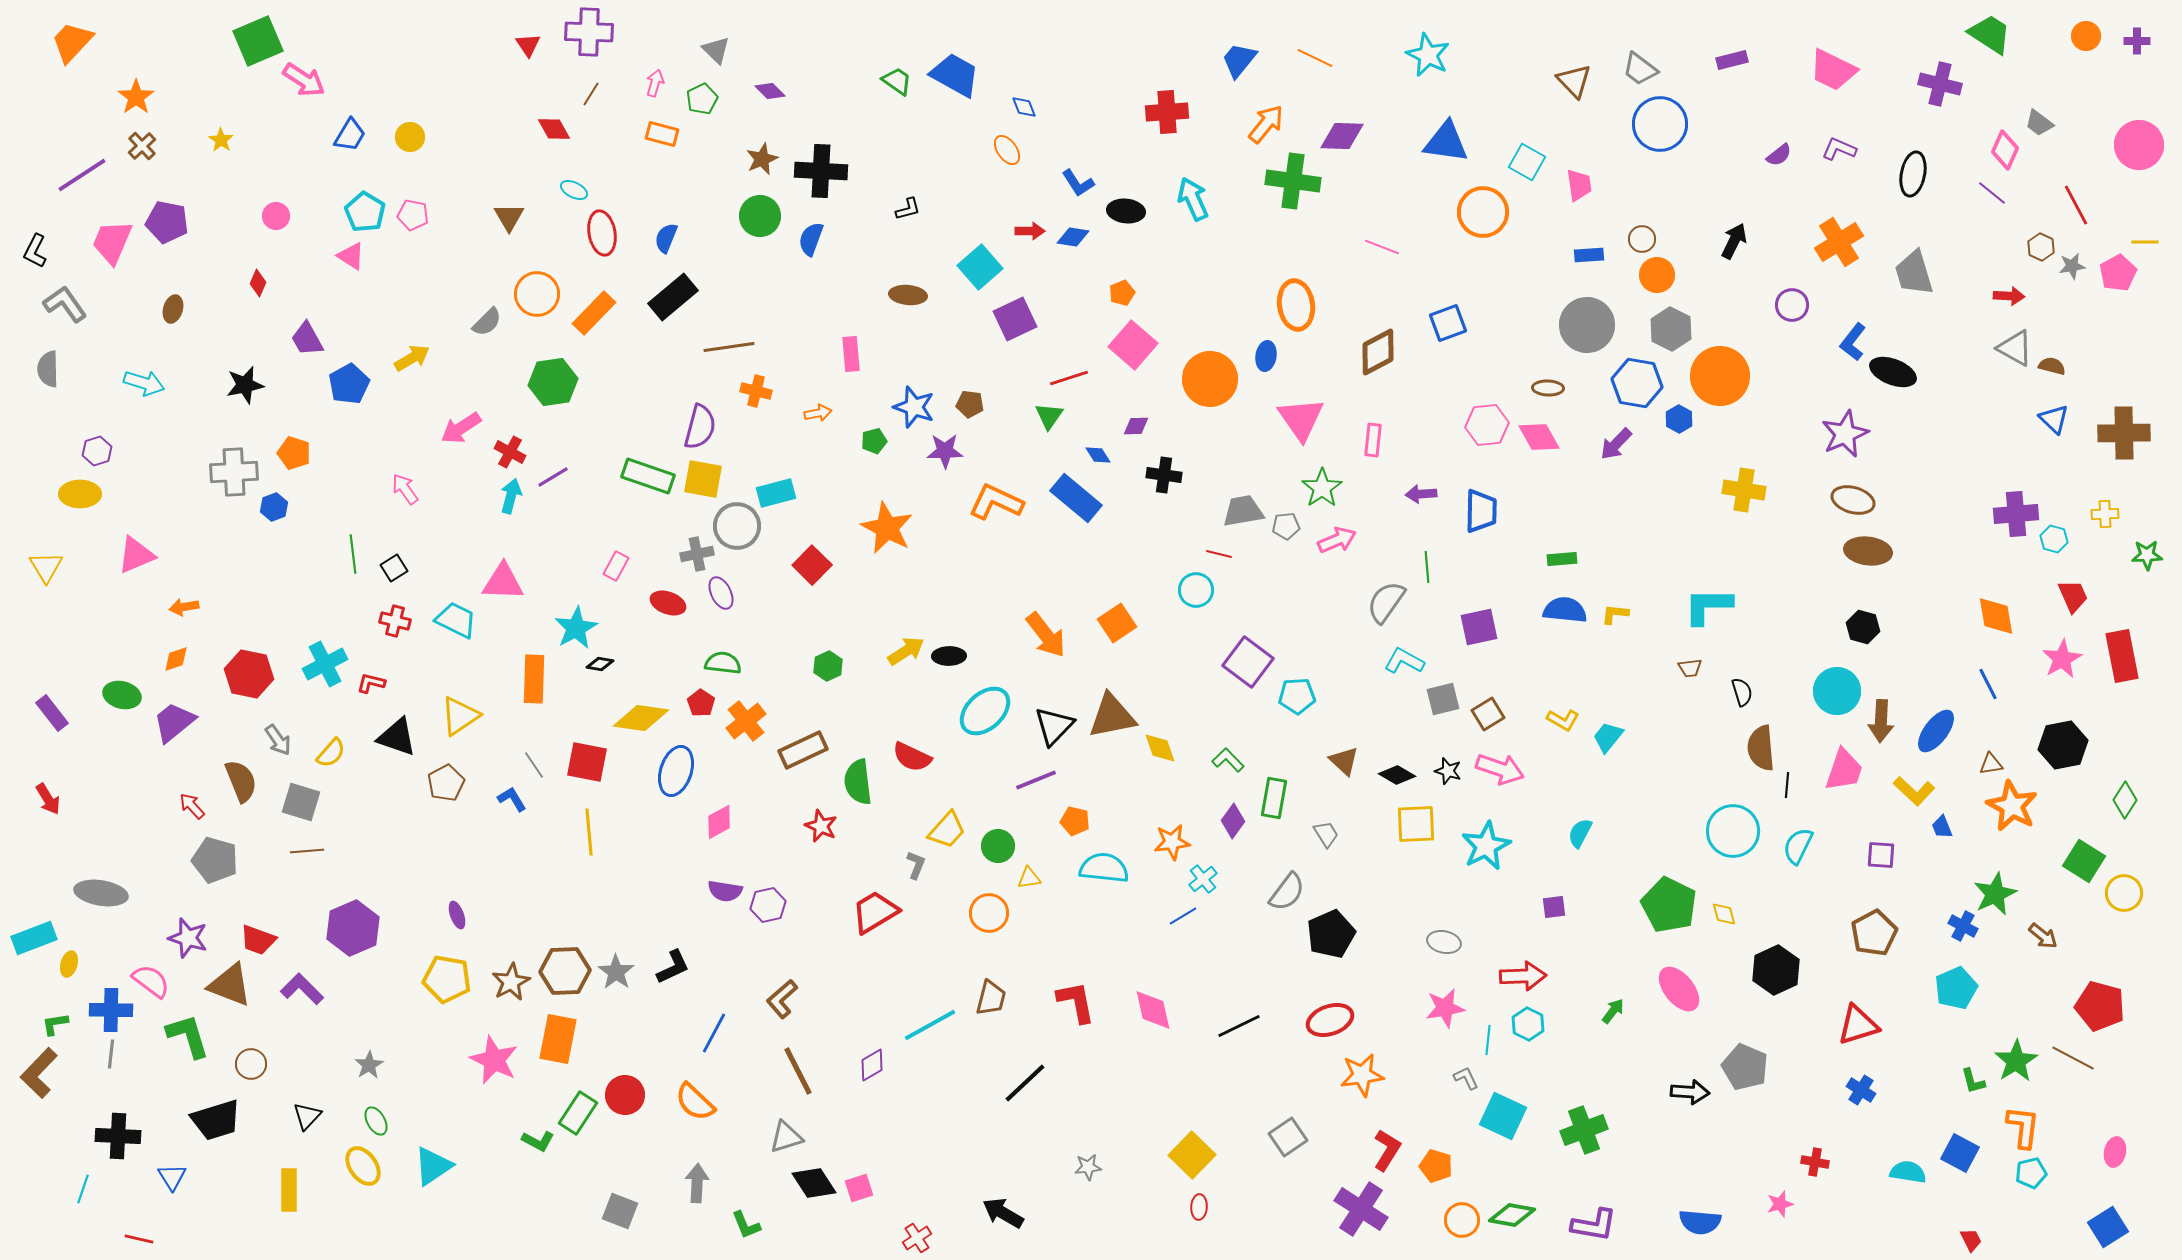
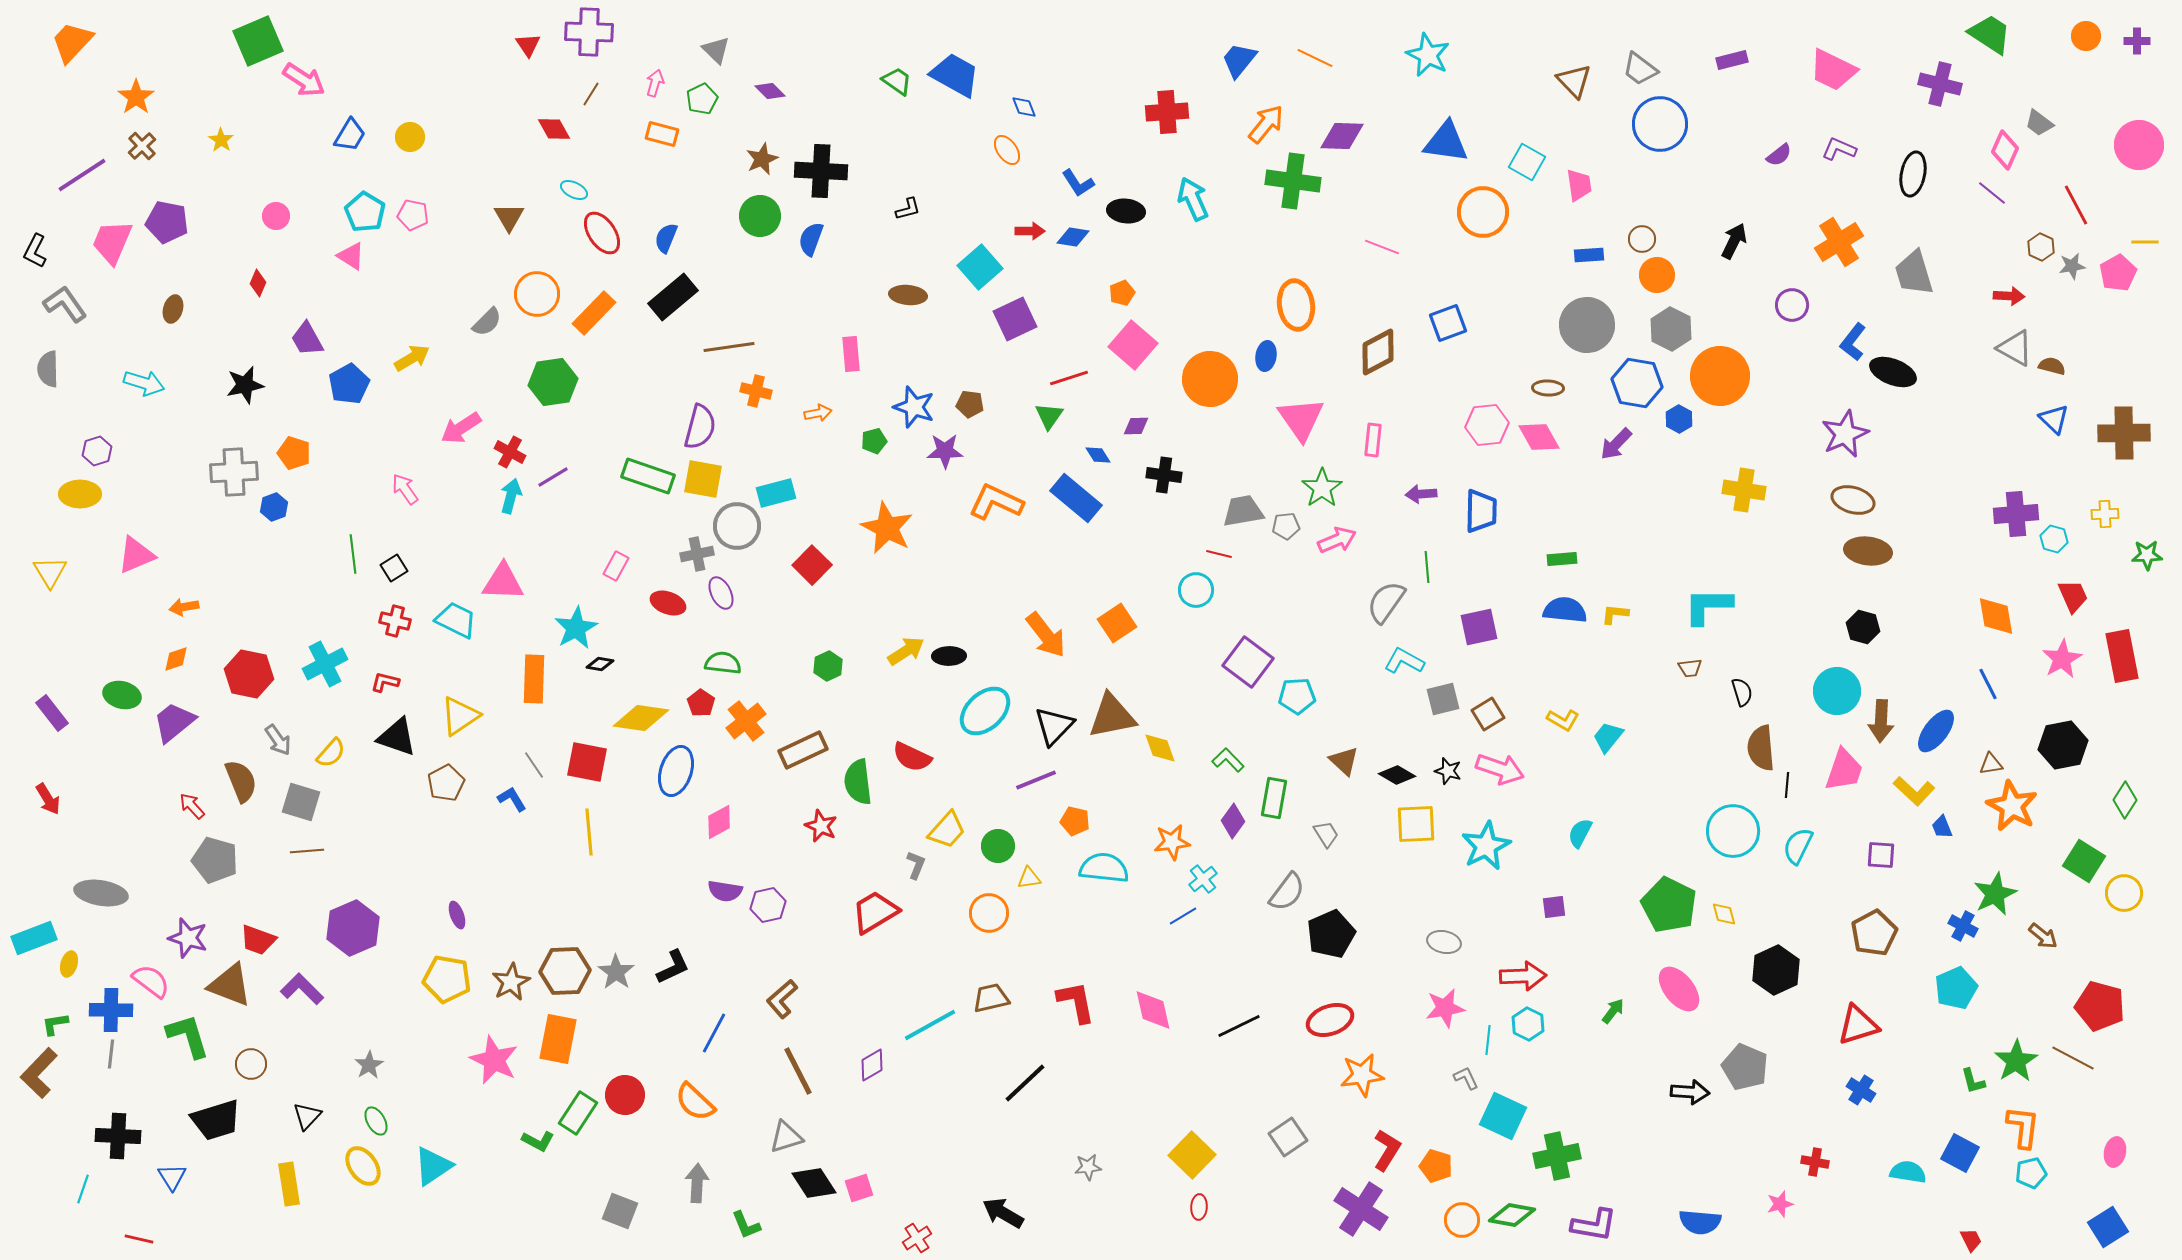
red ellipse at (602, 233): rotated 24 degrees counterclockwise
yellow triangle at (46, 567): moved 4 px right, 5 px down
red L-shape at (371, 683): moved 14 px right, 1 px up
brown trapezoid at (991, 998): rotated 117 degrees counterclockwise
green cross at (1584, 1130): moved 27 px left, 26 px down; rotated 9 degrees clockwise
yellow rectangle at (289, 1190): moved 6 px up; rotated 9 degrees counterclockwise
